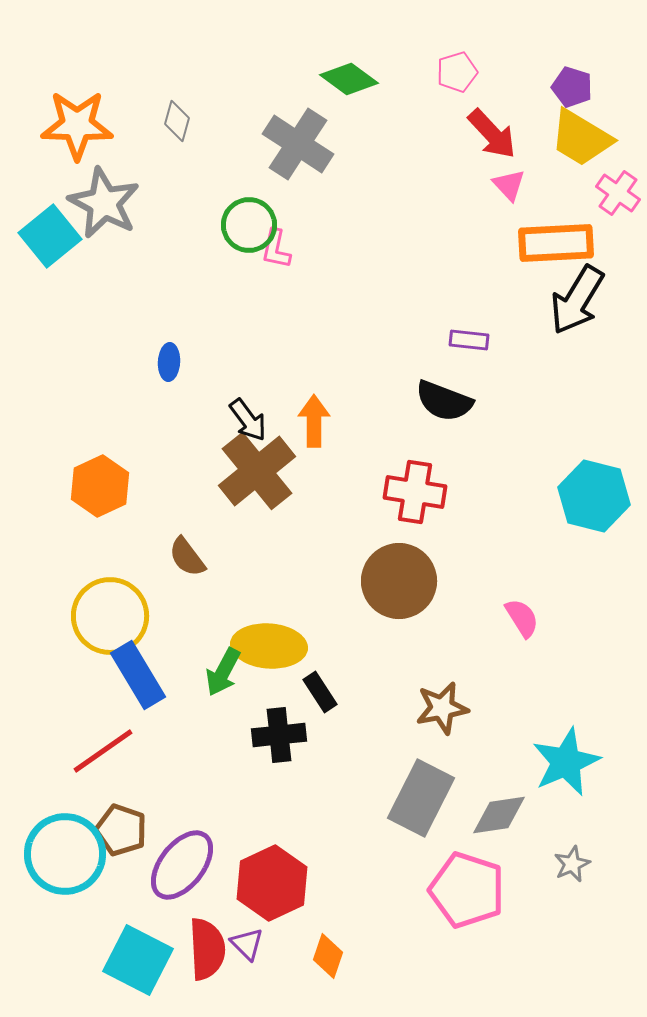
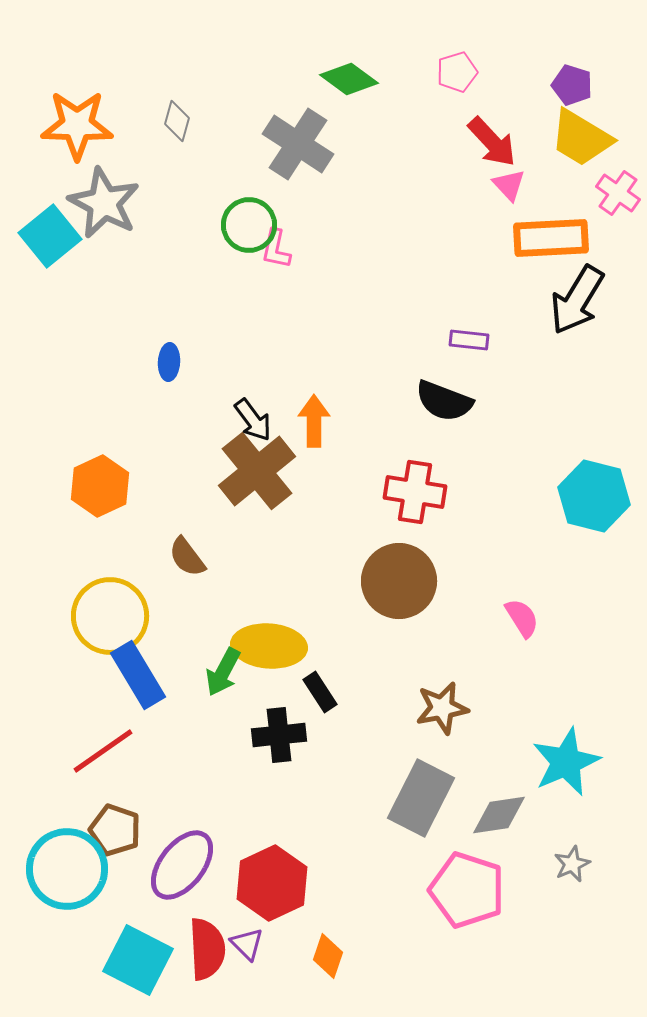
purple pentagon at (572, 87): moved 2 px up
red arrow at (492, 134): moved 8 px down
orange rectangle at (556, 243): moved 5 px left, 5 px up
black arrow at (248, 420): moved 5 px right
brown pentagon at (121, 830): moved 6 px left
cyan circle at (65, 854): moved 2 px right, 15 px down
